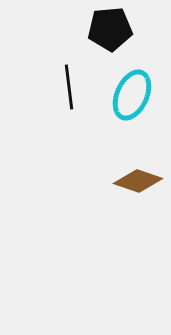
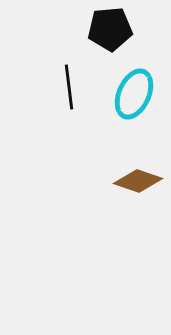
cyan ellipse: moved 2 px right, 1 px up
